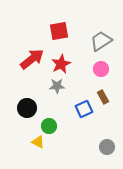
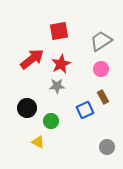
blue square: moved 1 px right, 1 px down
green circle: moved 2 px right, 5 px up
